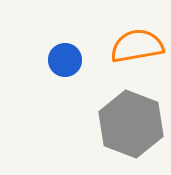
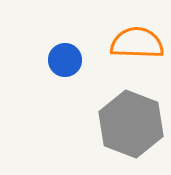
orange semicircle: moved 3 px up; rotated 12 degrees clockwise
